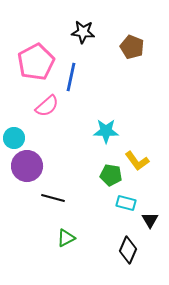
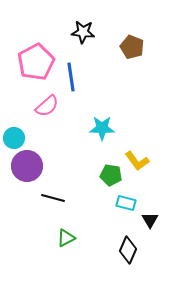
blue line: rotated 20 degrees counterclockwise
cyan star: moved 4 px left, 3 px up
